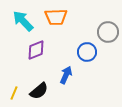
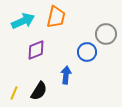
orange trapezoid: rotated 75 degrees counterclockwise
cyan arrow: rotated 110 degrees clockwise
gray circle: moved 2 px left, 2 px down
blue arrow: rotated 18 degrees counterclockwise
black semicircle: rotated 18 degrees counterclockwise
